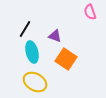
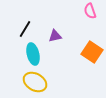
pink semicircle: moved 1 px up
purple triangle: rotated 32 degrees counterclockwise
cyan ellipse: moved 1 px right, 2 px down
orange square: moved 26 px right, 7 px up
